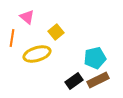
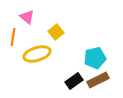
orange line: moved 1 px right, 1 px up
